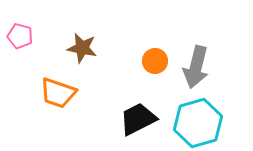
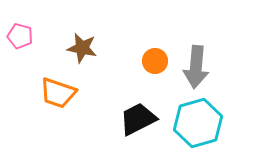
gray arrow: rotated 9 degrees counterclockwise
